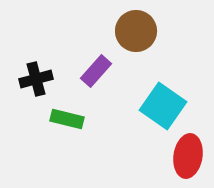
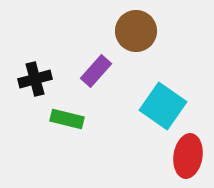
black cross: moved 1 px left
